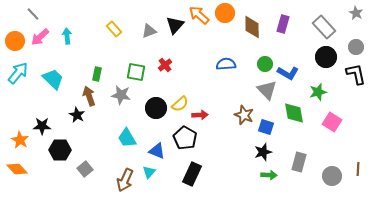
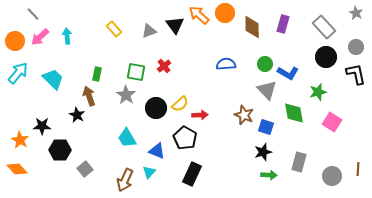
black triangle at (175, 25): rotated 18 degrees counterclockwise
red cross at (165, 65): moved 1 px left, 1 px down
gray star at (121, 95): moved 5 px right; rotated 24 degrees clockwise
